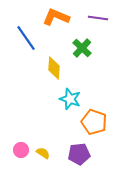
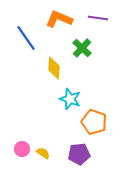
orange L-shape: moved 3 px right, 2 px down
pink circle: moved 1 px right, 1 px up
